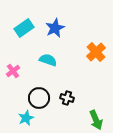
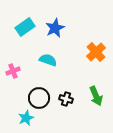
cyan rectangle: moved 1 px right, 1 px up
pink cross: rotated 16 degrees clockwise
black cross: moved 1 px left, 1 px down
green arrow: moved 24 px up
